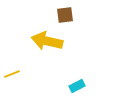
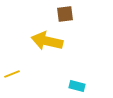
brown square: moved 1 px up
cyan rectangle: rotated 42 degrees clockwise
